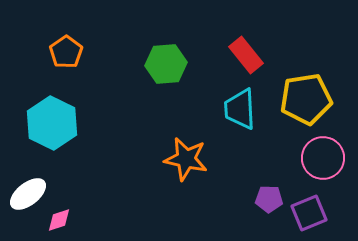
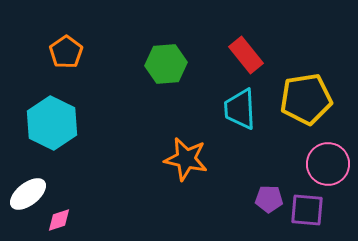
pink circle: moved 5 px right, 6 px down
purple square: moved 2 px left, 3 px up; rotated 27 degrees clockwise
